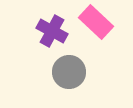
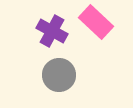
gray circle: moved 10 px left, 3 px down
